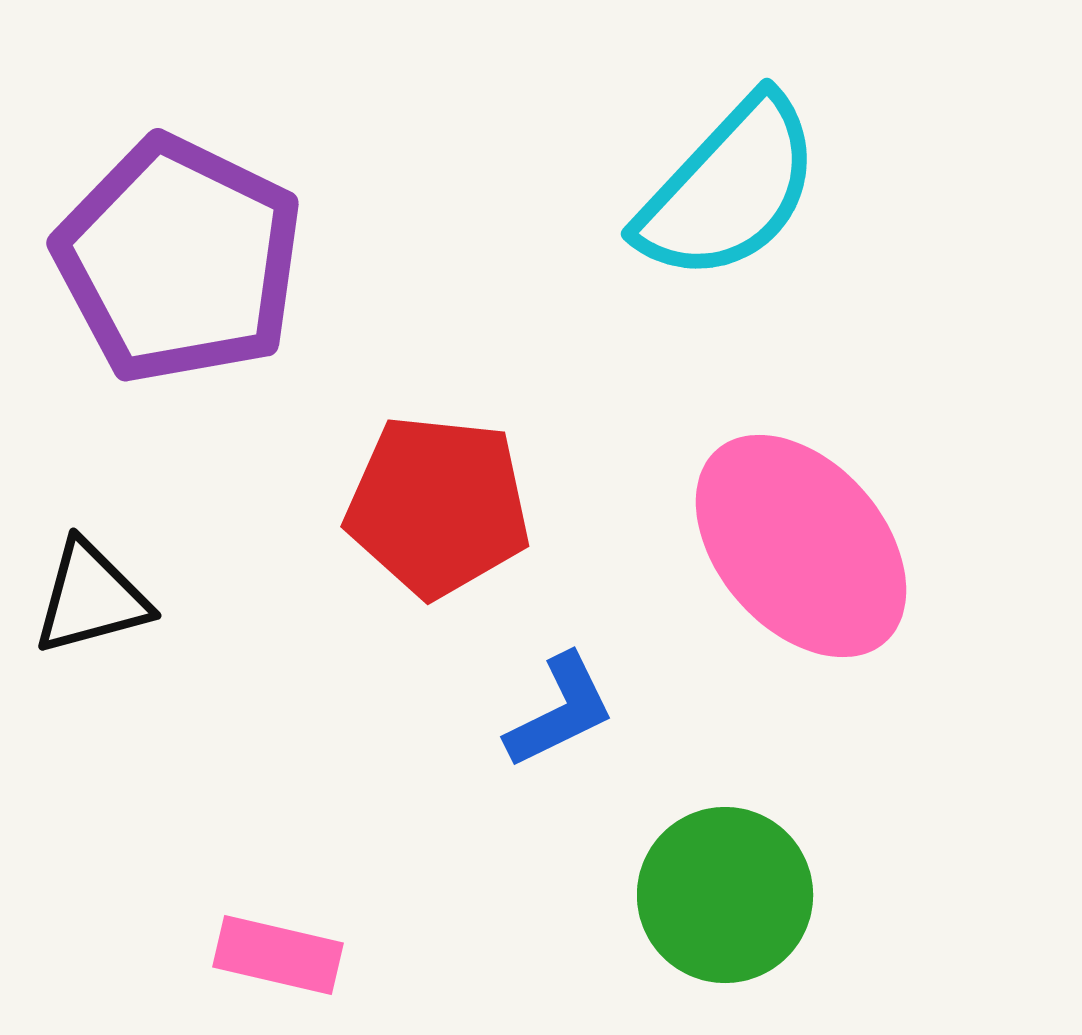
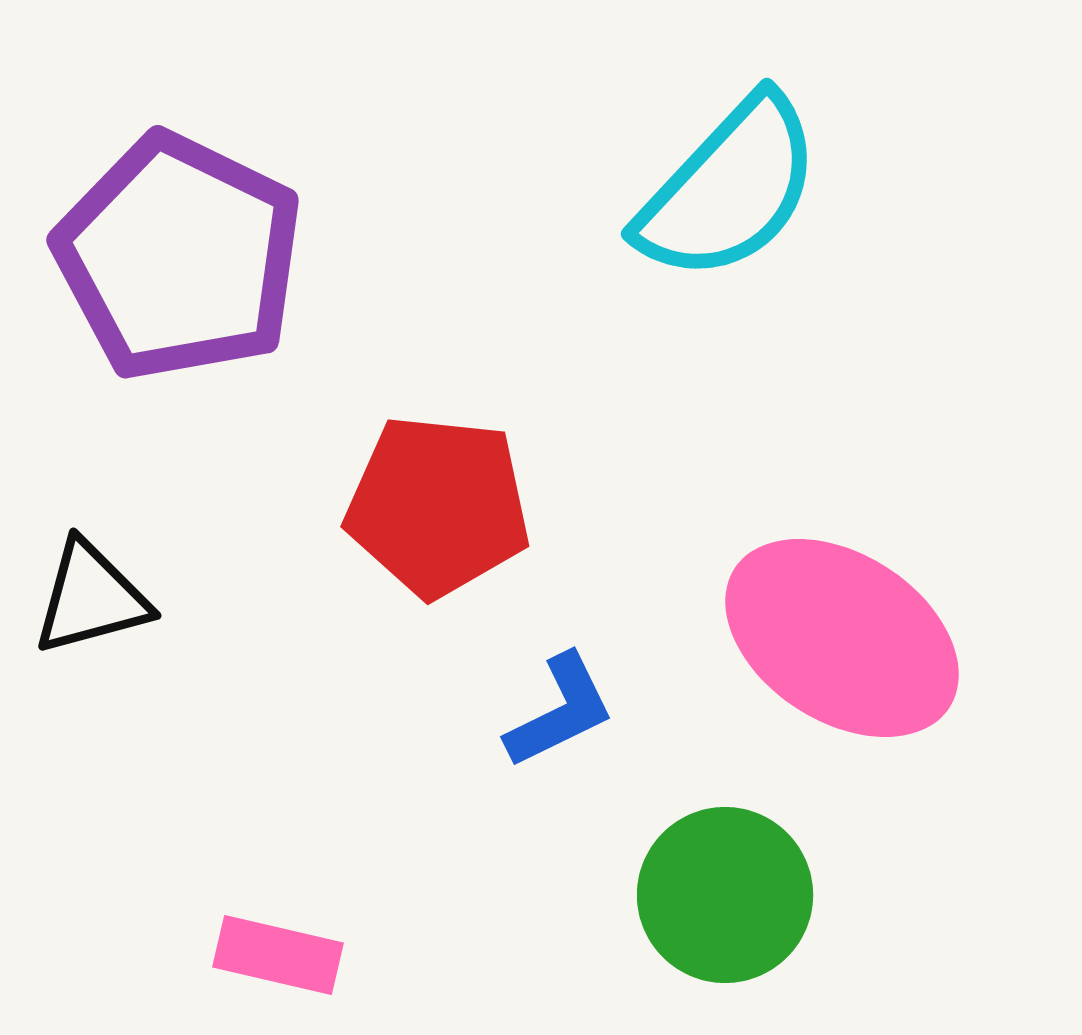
purple pentagon: moved 3 px up
pink ellipse: moved 41 px right, 92 px down; rotated 16 degrees counterclockwise
